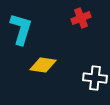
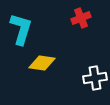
yellow diamond: moved 1 px left, 2 px up
white cross: rotated 15 degrees counterclockwise
